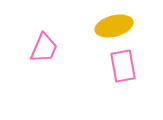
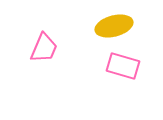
pink rectangle: rotated 64 degrees counterclockwise
